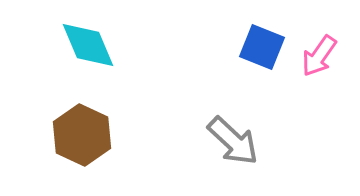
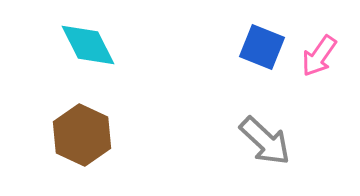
cyan diamond: rotated 4 degrees counterclockwise
gray arrow: moved 32 px right
